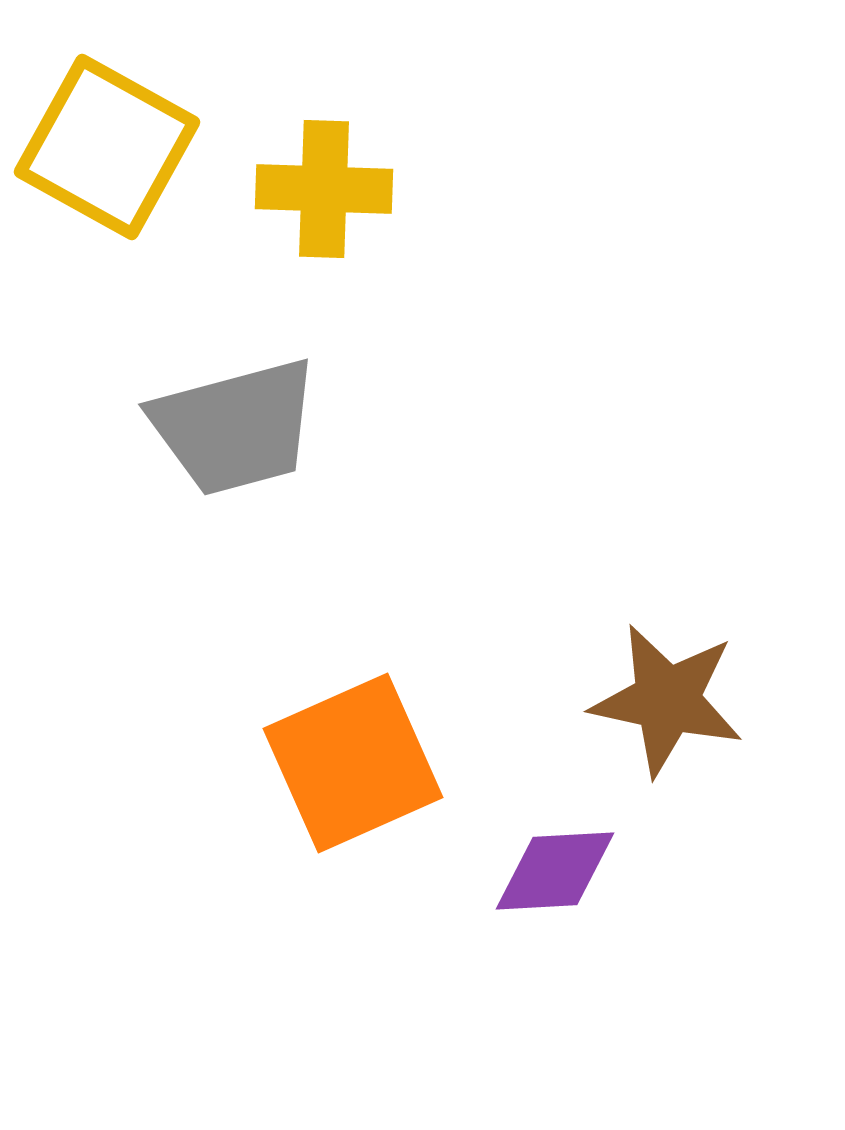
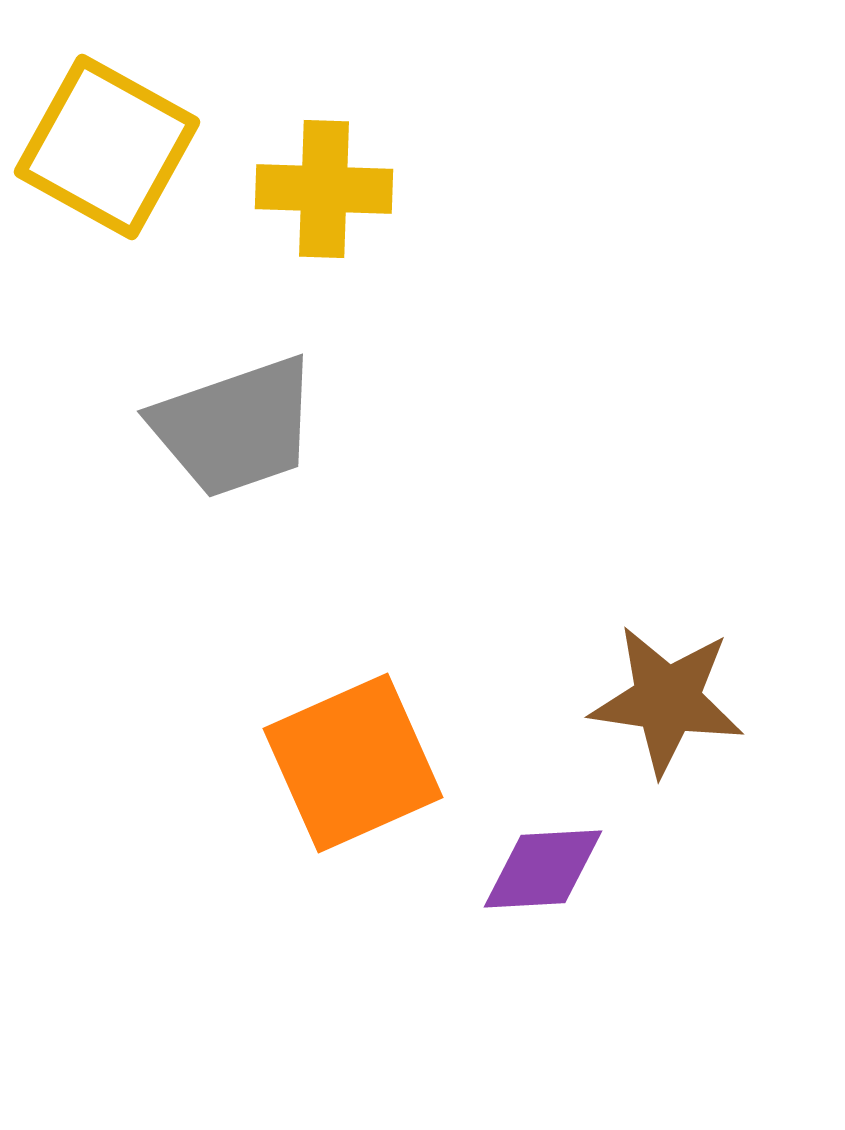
gray trapezoid: rotated 4 degrees counterclockwise
brown star: rotated 4 degrees counterclockwise
purple diamond: moved 12 px left, 2 px up
